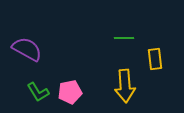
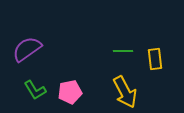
green line: moved 1 px left, 13 px down
purple semicircle: rotated 64 degrees counterclockwise
yellow arrow: moved 6 px down; rotated 24 degrees counterclockwise
green L-shape: moved 3 px left, 2 px up
